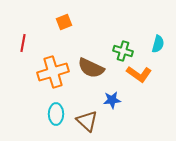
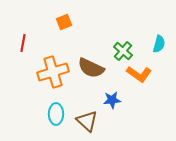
cyan semicircle: moved 1 px right
green cross: rotated 24 degrees clockwise
